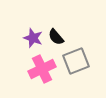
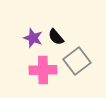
gray square: moved 1 px right; rotated 16 degrees counterclockwise
pink cross: moved 1 px right, 1 px down; rotated 24 degrees clockwise
